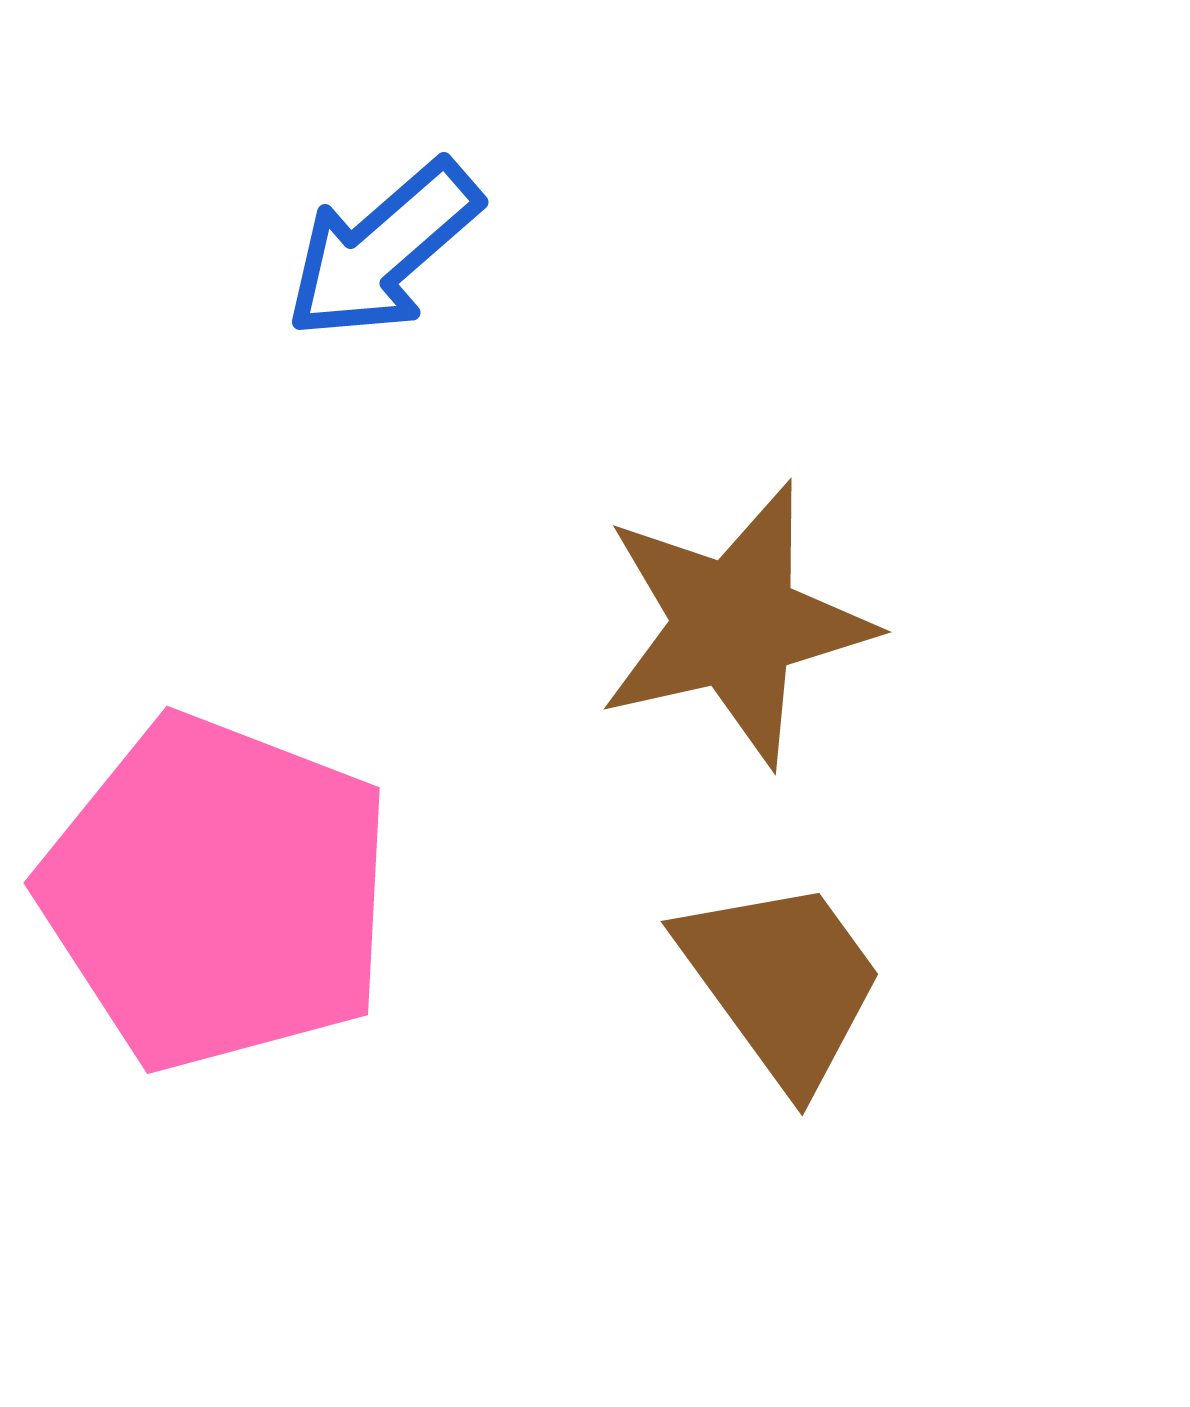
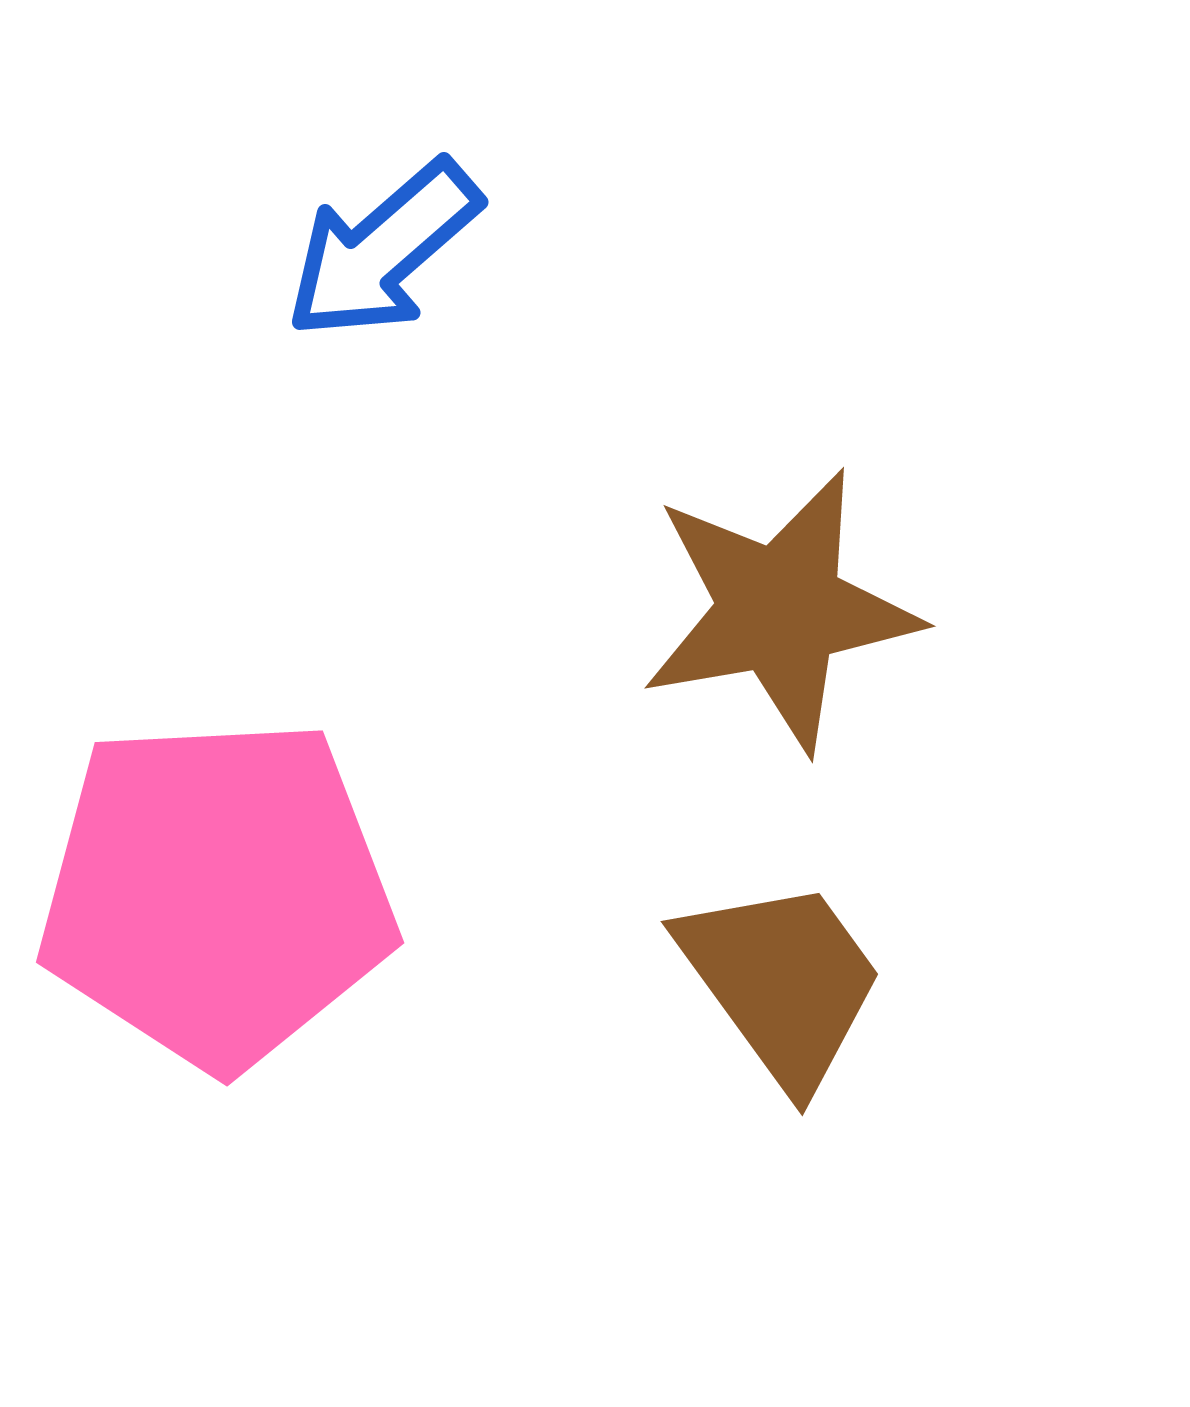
brown star: moved 45 px right, 14 px up; rotated 3 degrees clockwise
pink pentagon: rotated 24 degrees counterclockwise
